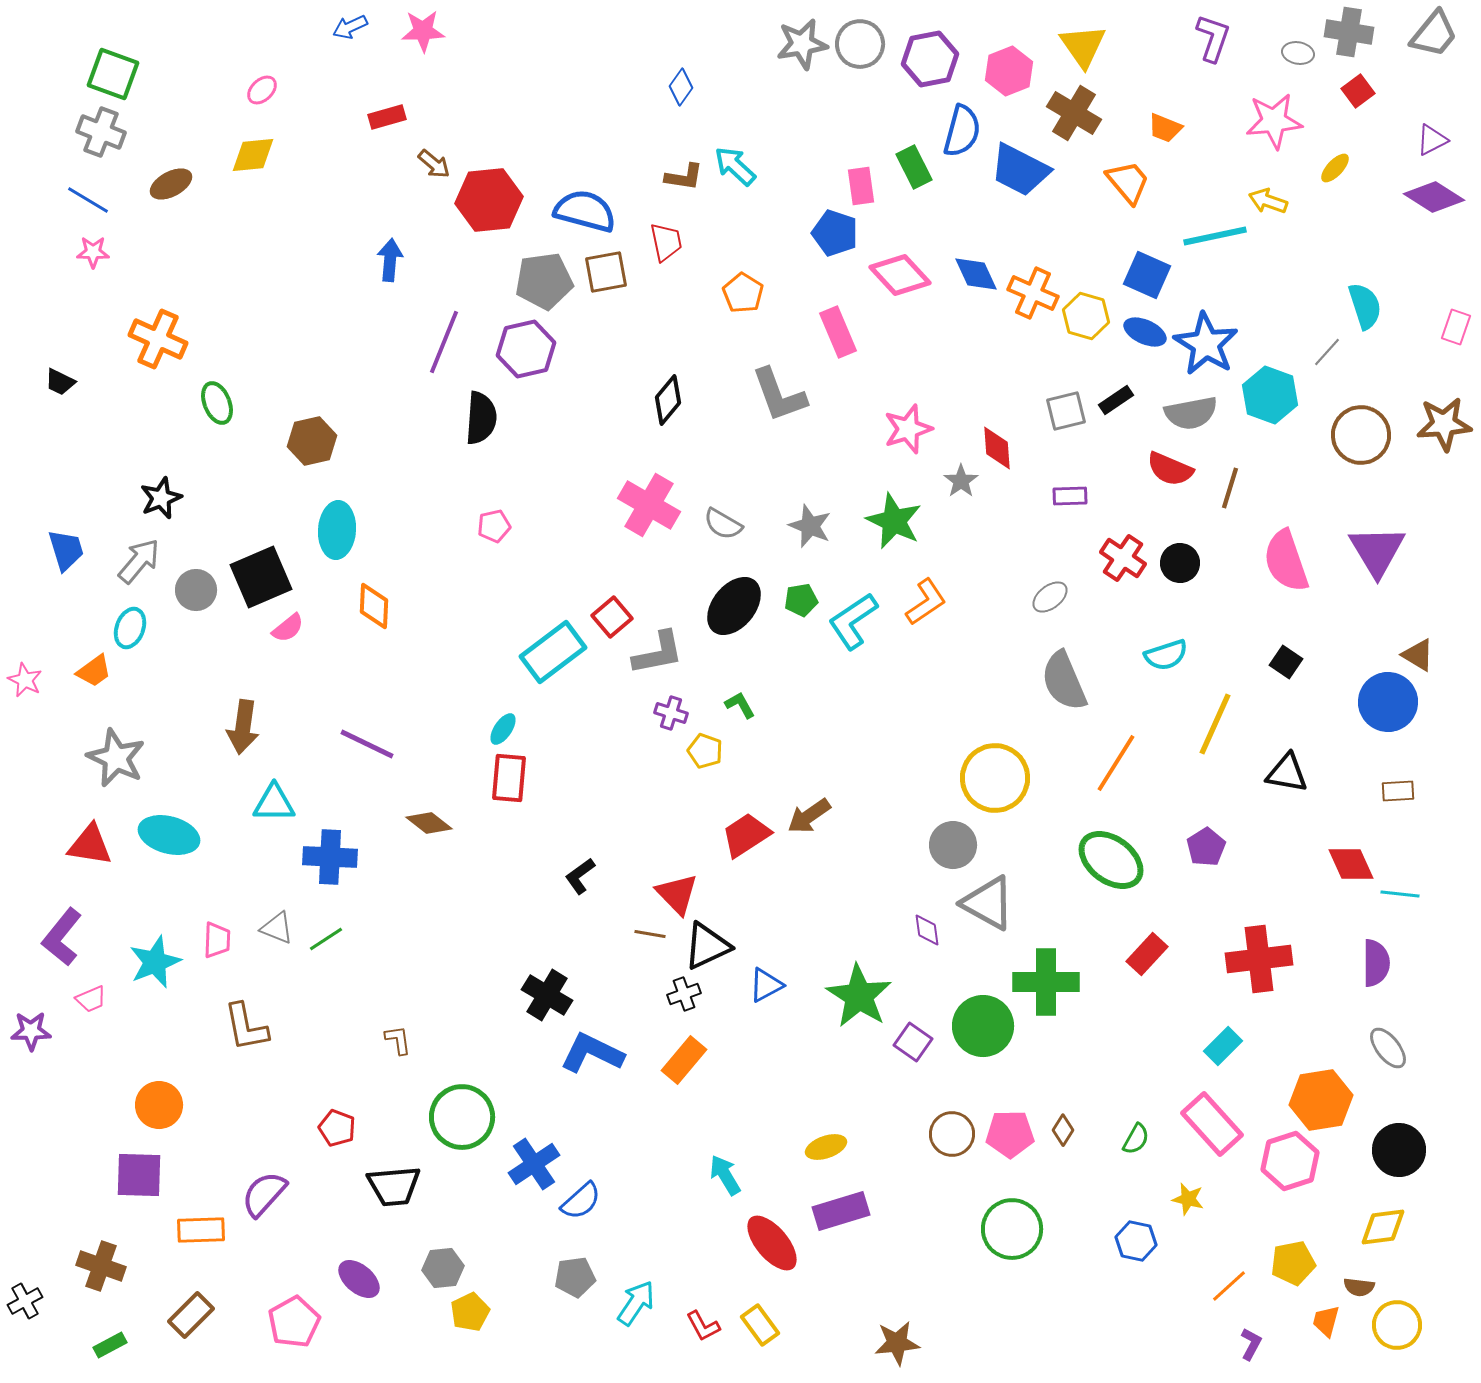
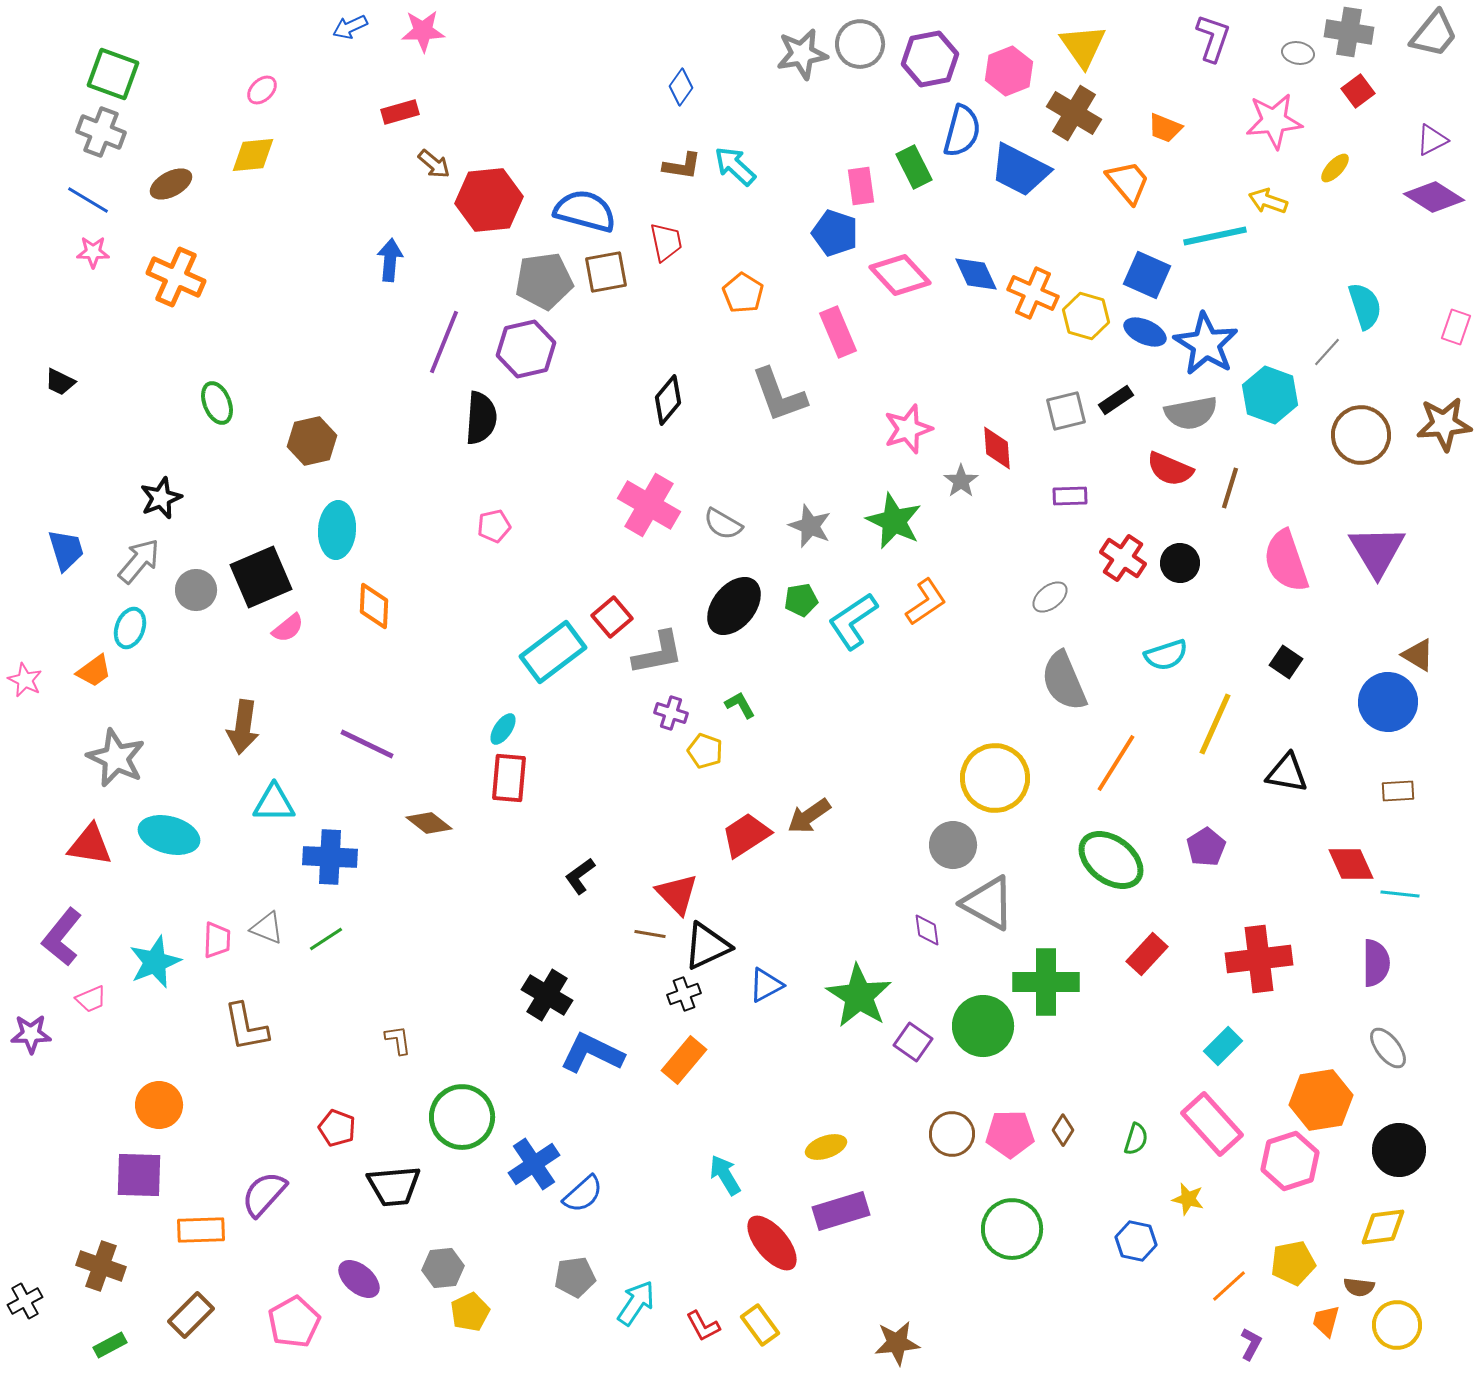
gray star at (802, 44): moved 10 px down
red rectangle at (387, 117): moved 13 px right, 5 px up
brown L-shape at (684, 177): moved 2 px left, 11 px up
orange cross at (158, 339): moved 18 px right, 62 px up
gray triangle at (277, 928): moved 10 px left
purple star at (31, 1031): moved 3 px down
green semicircle at (1136, 1139): rotated 12 degrees counterclockwise
blue semicircle at (581, 1201): moved 2 px right, 7 px up
